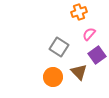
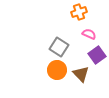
pink semicircle: rotated 72 degrees clockwise
brown triangle: moved 2 px right, 2 px down
orange circle: moved 4 px right, 7 px up
